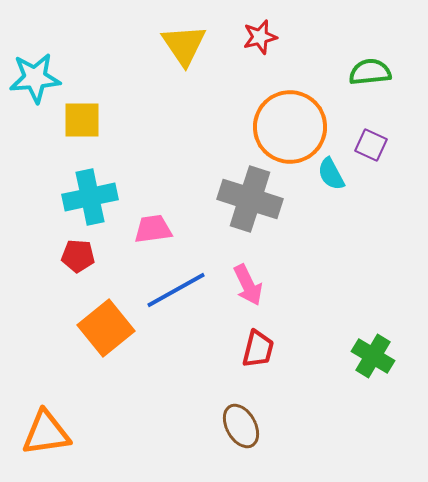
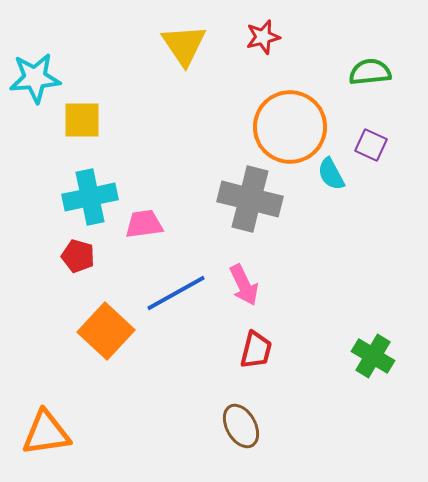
red star: moved 3 px right
gray cross: rotated 4 degrees counterclockwise
pink trapezoid: moved 9 px left, 5 px up
red pentagon: rotated 12 degrees clockwise
pink arrow: moved 4 px left
blue line: moved 3 px down
orange square: moved 3 px down; rotated 8 degrees counterclockwise
red trapezoid: moved 2 px left, 1 px down
